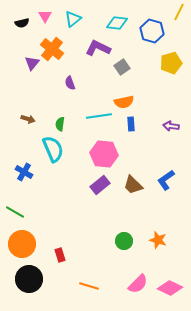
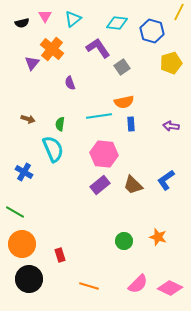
purple L-shape: rotated 30 degrees clockwise
orange star: moved 3 px up
